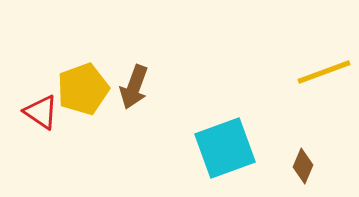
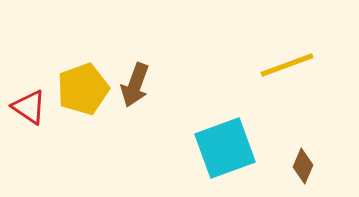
yellow line: moved 37 px left, 7 px up
brown arrow: moved 1 px right, 2 px up
red triangle: moved 12 px left, 5 px up
